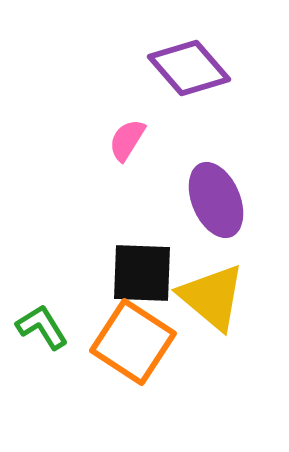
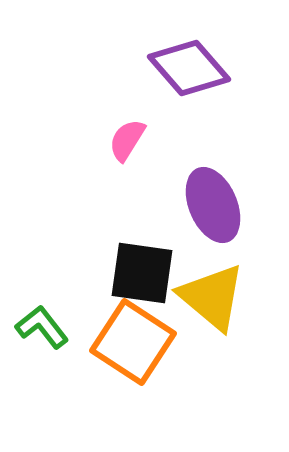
purple ellipse: moved 3 px left, 5 px down
black square: rotated 6 degrees clockwise
green L-shape: rotated 6 degrees counterclockwise
